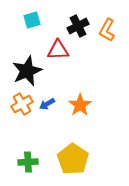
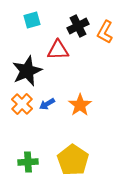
orange L-shape: moved 2 px left, 2 px down
orange cross: rotated 15 degrees counterclockwise
yellow pentagon: moved 1 px down
